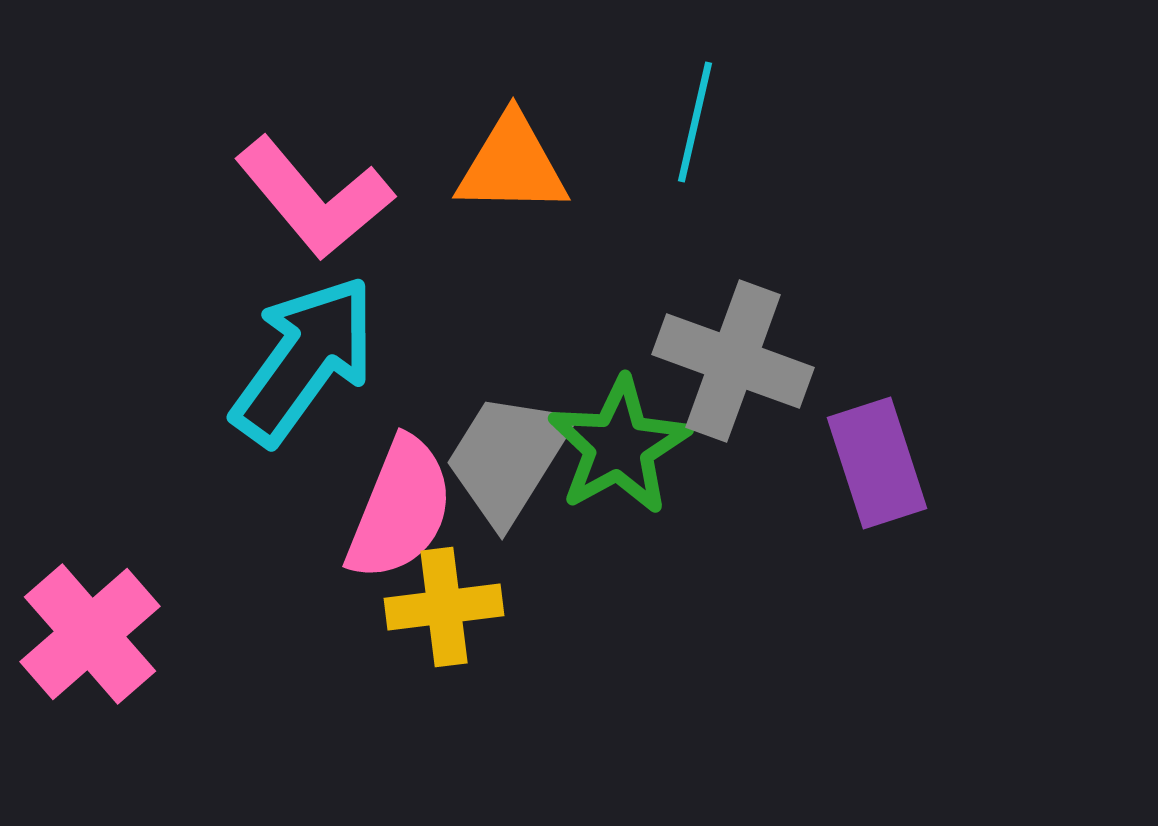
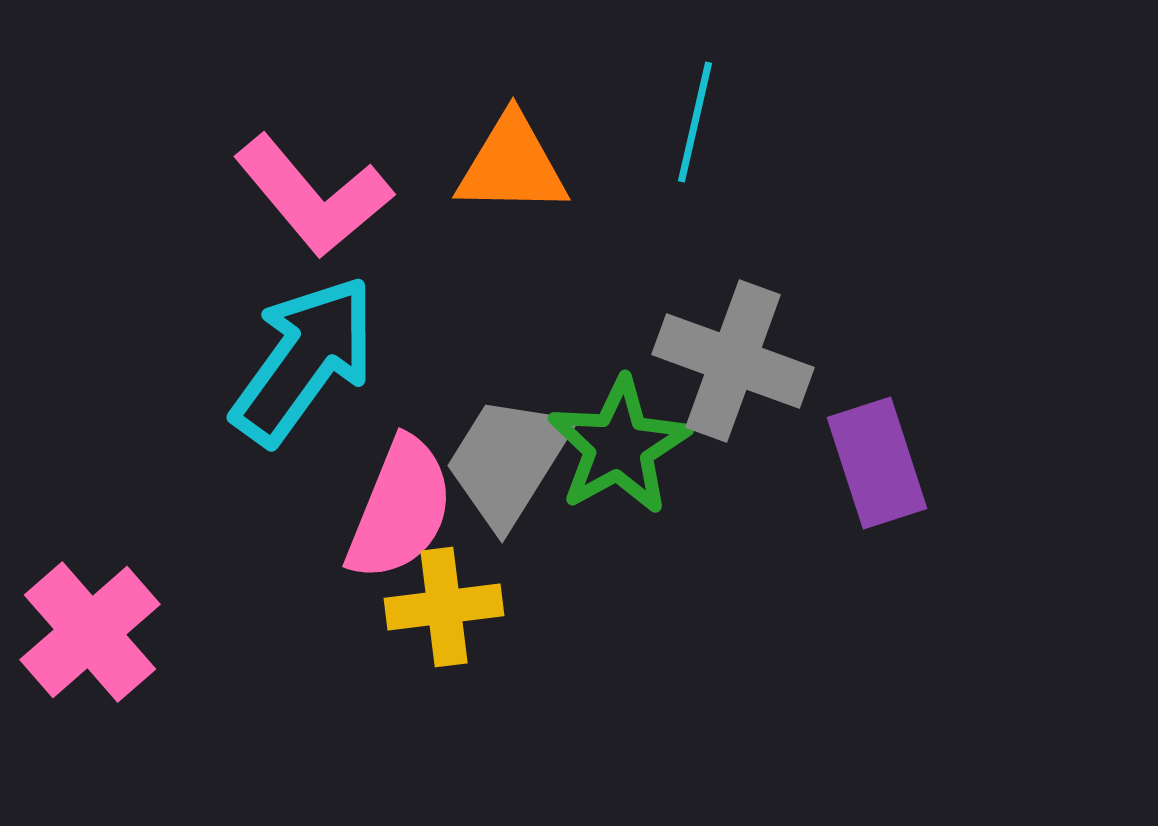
pink L-shape: moved 1 px left, 2 px up
gray trapezoid: moved 3 px down
pink cross: moved 2 px up
